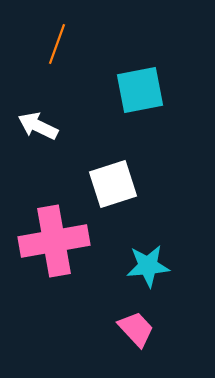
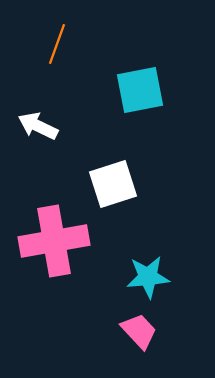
cyan star: moved 11 px down
pink trapezoid: moved 3 px right, 2 px down
